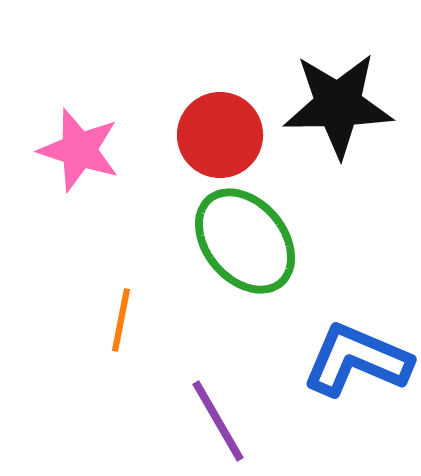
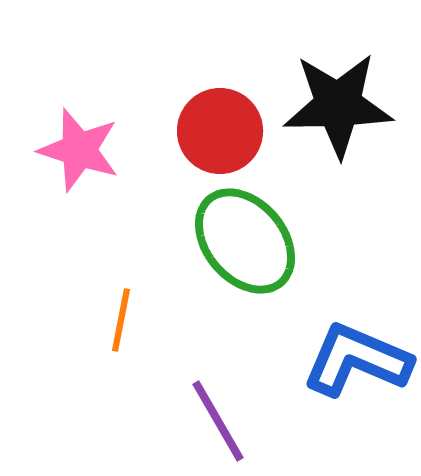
red circle: moved 4 px up
